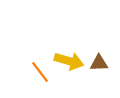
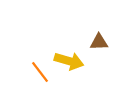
brown triangle: moved 21 px up
